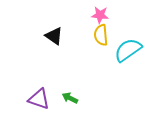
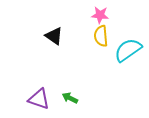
yellow semicircle: moved 1 px down
